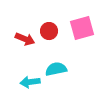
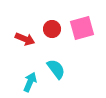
red circle: moved 3 px right, 2 px up
cyan semicircle: rotated 65 degrees clockwise
cyan arrow: rotated 120 degrees clockwise
